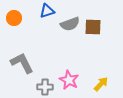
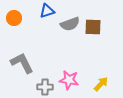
pink star: rotated 18 degrees counterclockwise
